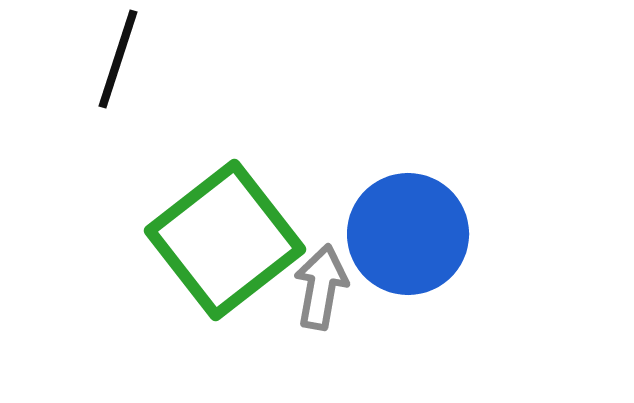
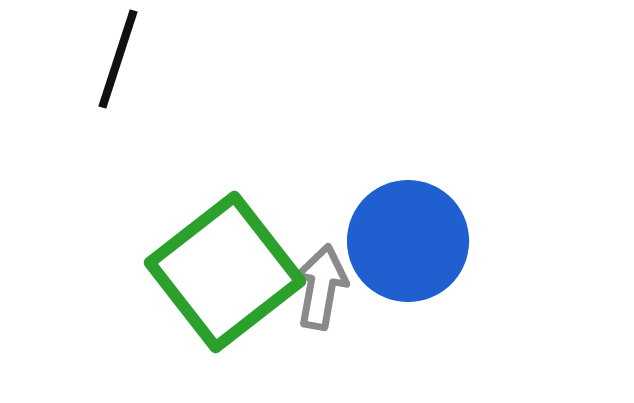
blue circle: moved 7 px down
green square: moved 32 px down
